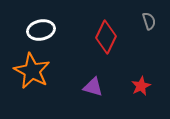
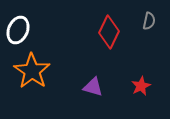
gray semicircle: rotated 30 degrees clockwise
white ellipse: moved 23 px left; rotated 56 degrees counterclockwise
red diamond: moved 3 px right, 5 px up
orange star: rotated 6 degrees clockwise
